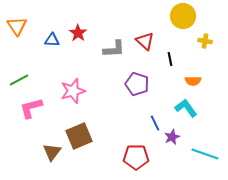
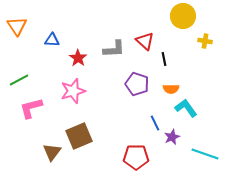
red star: moved 25 px down
black line: moved 6 px left
orange semicircle: moved 22 px left, 8 px down
